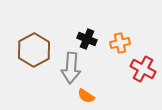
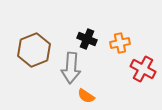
brown hexagon: rotated 8 degrees clockwise
